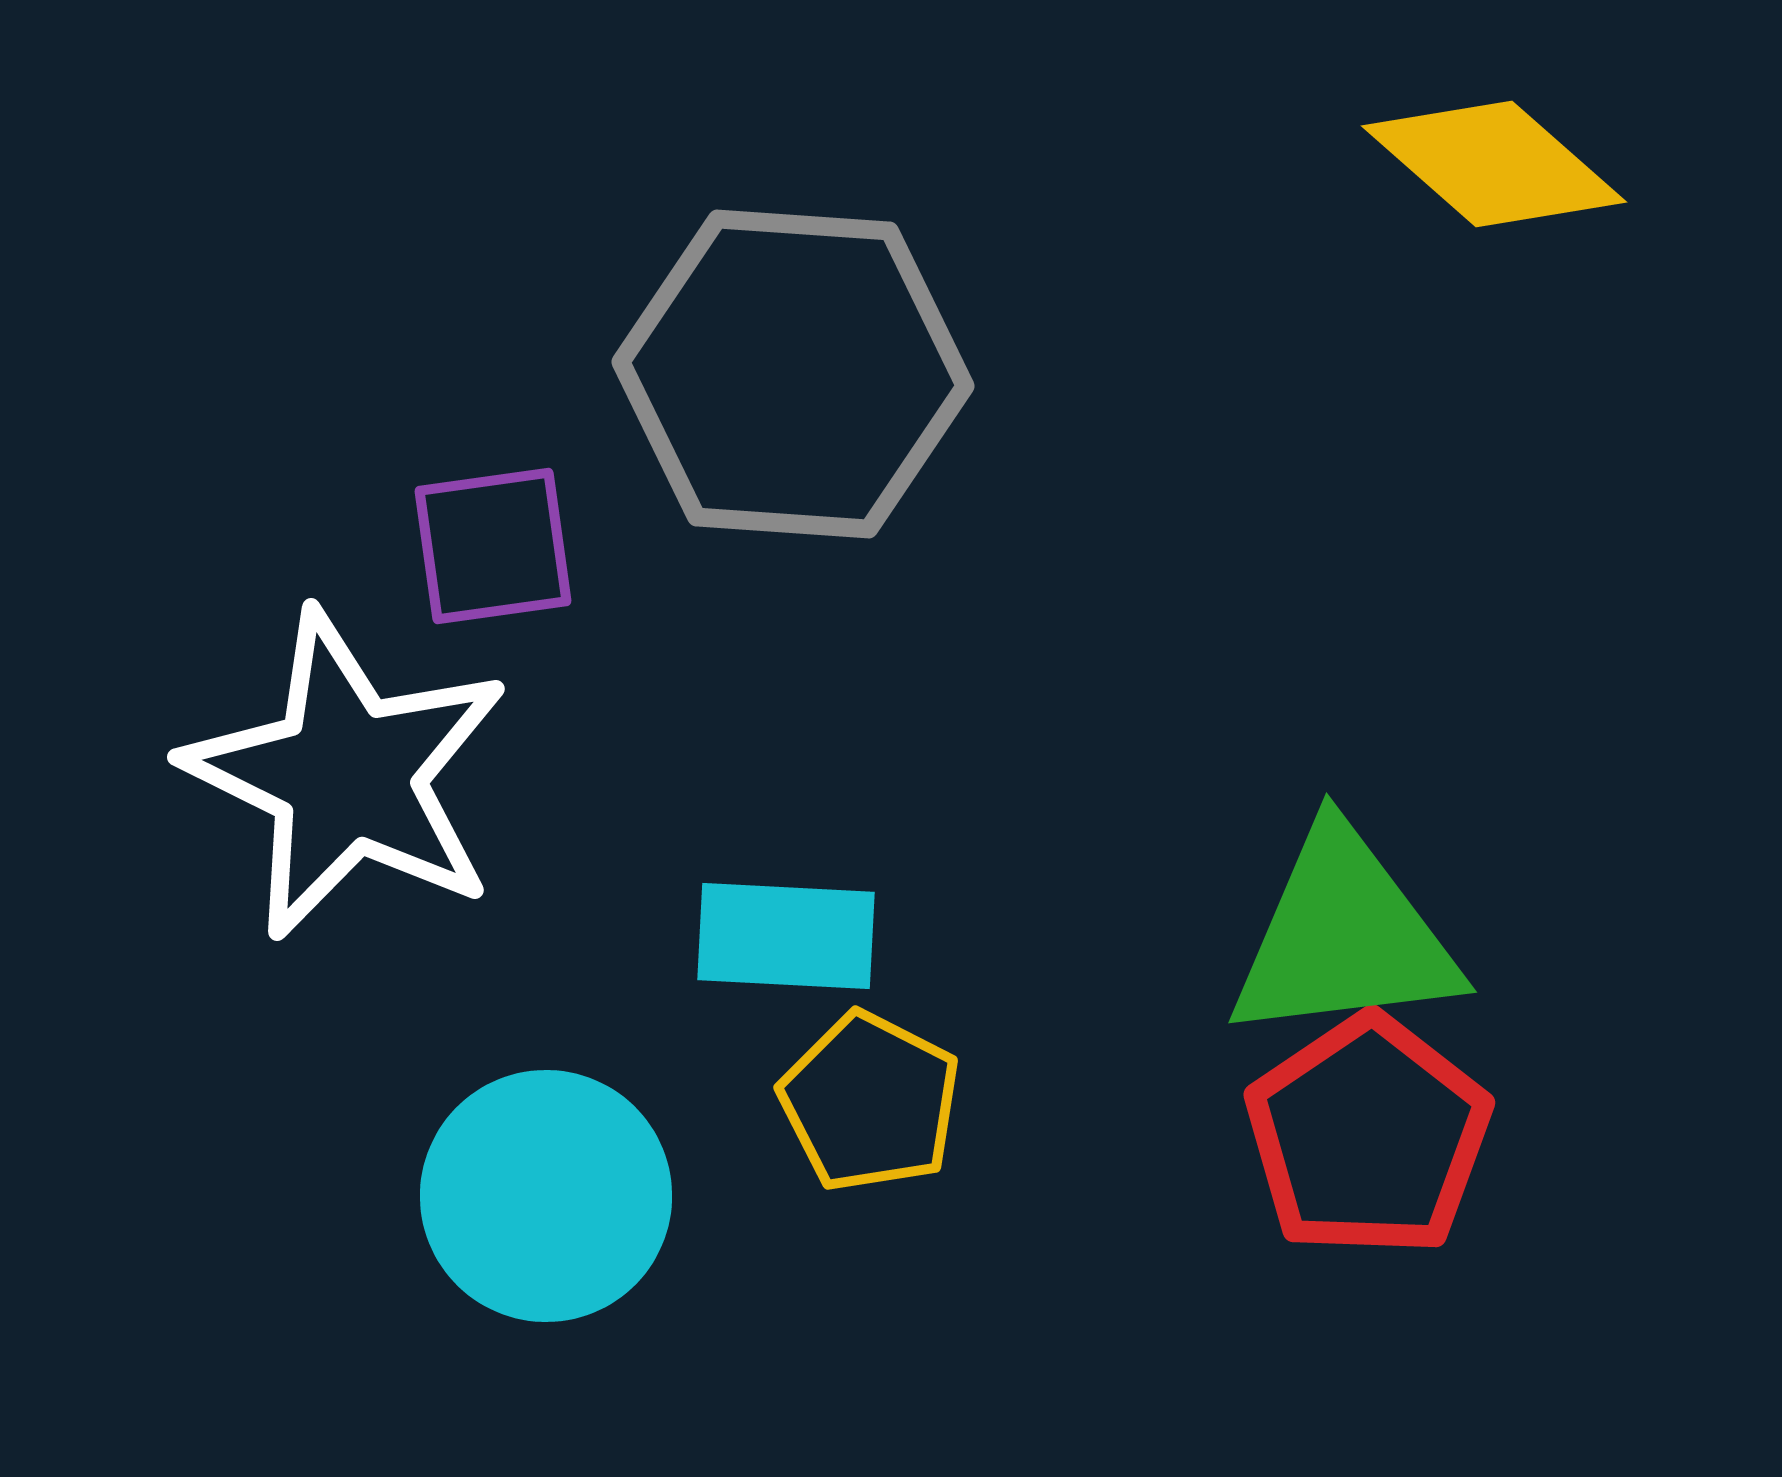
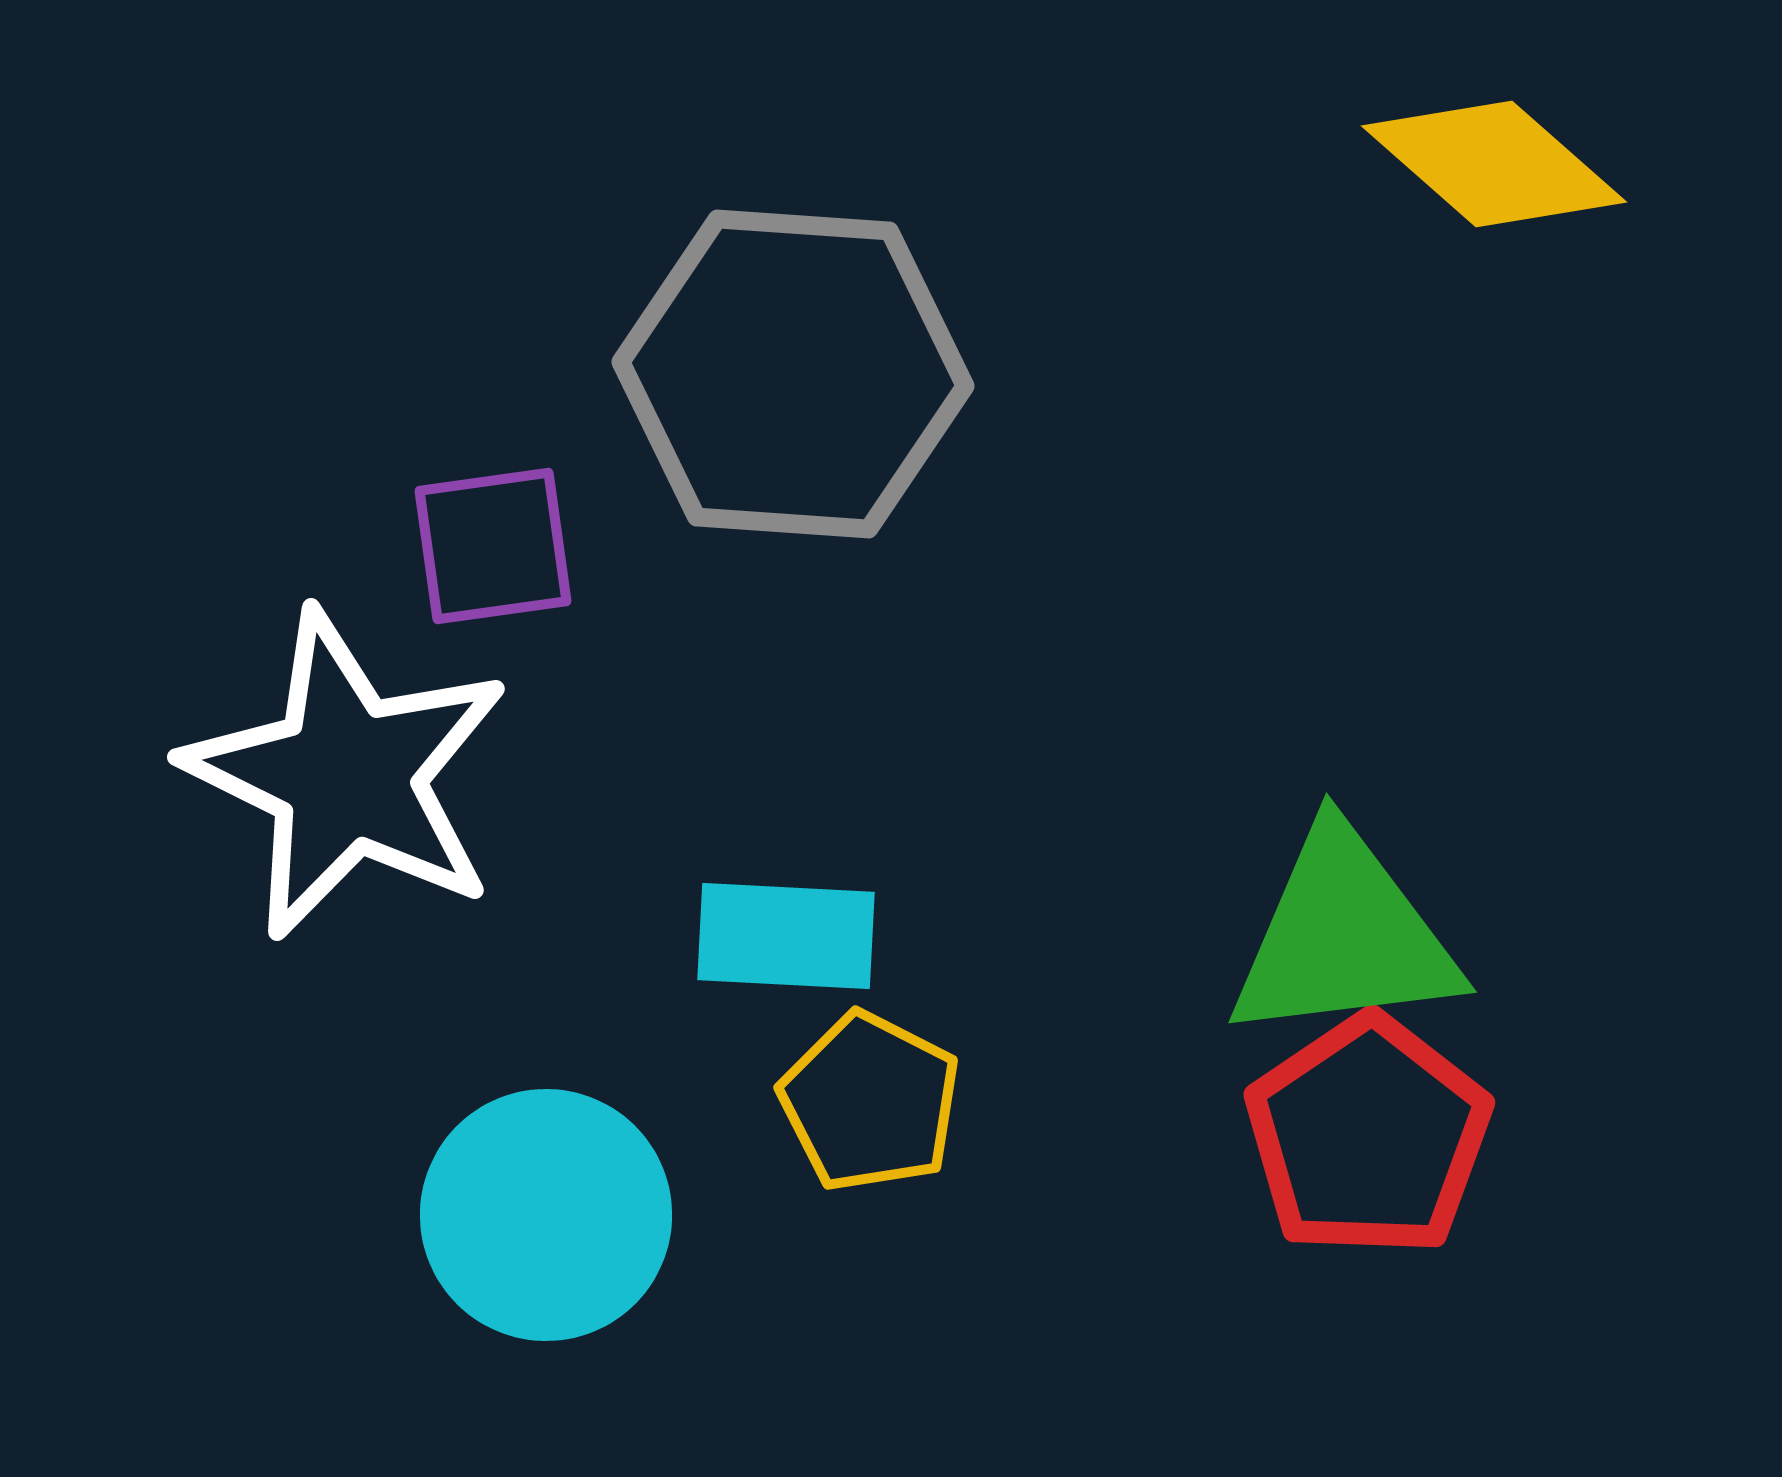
cyan circle: moved 19 px down
